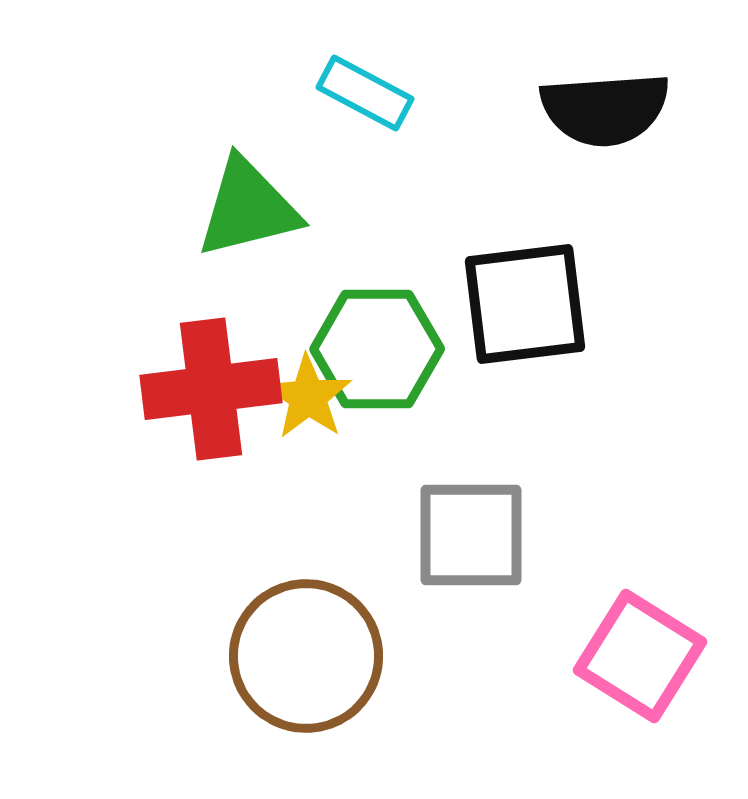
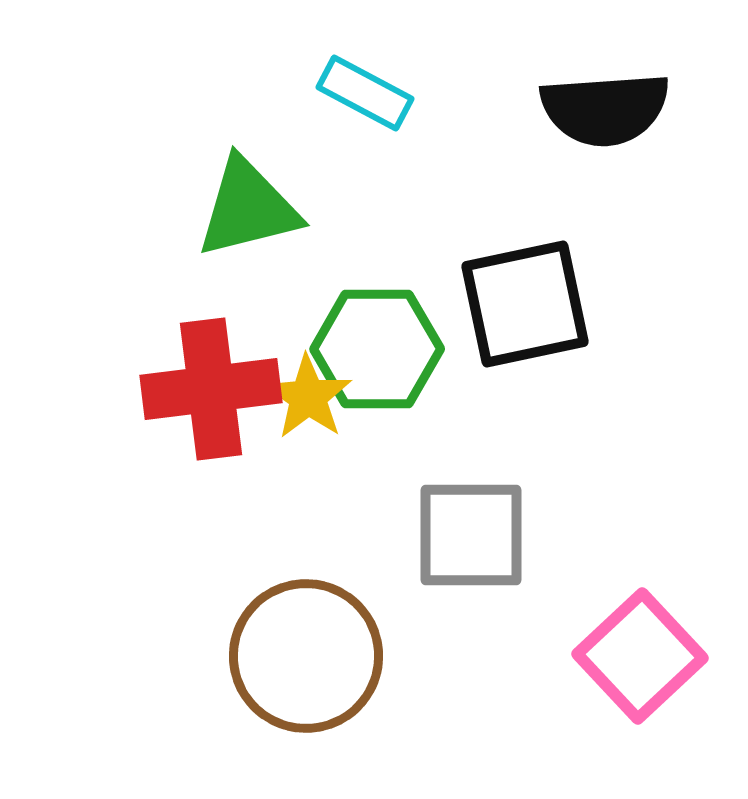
black square: rotated 5 degrees counterclockwise
pink square: rotated 15 degrees clockwise
